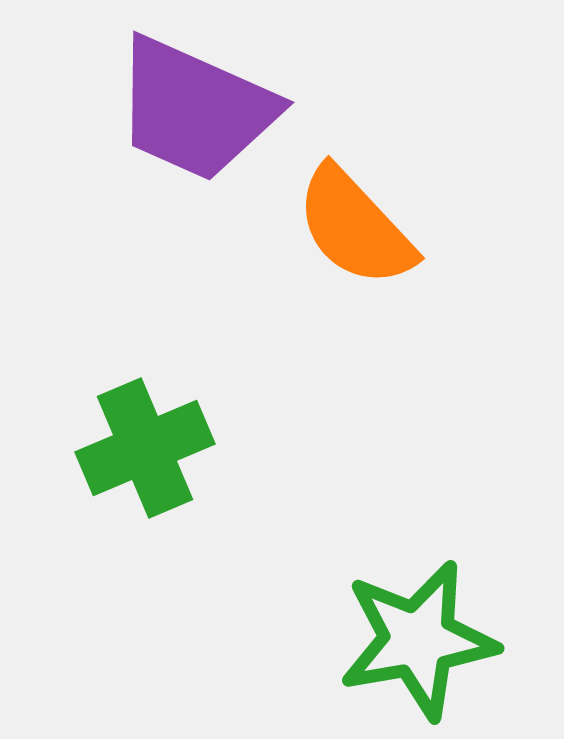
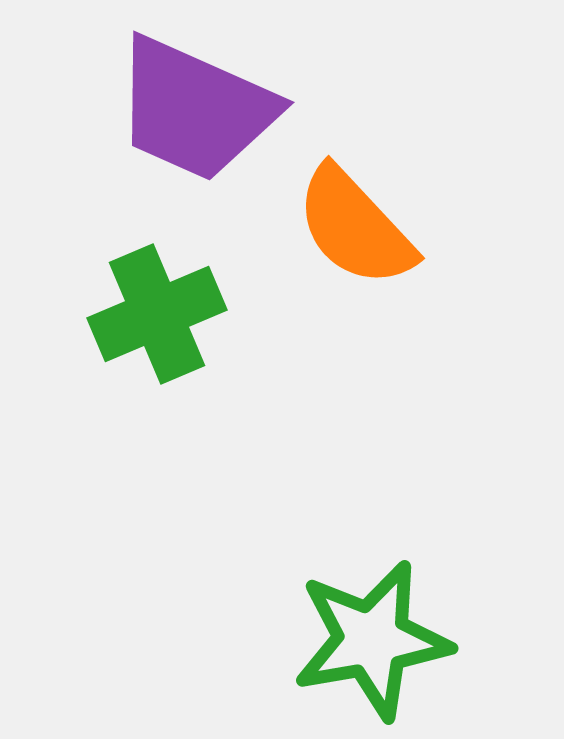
green cross: moved 12 px right, 134 px up
green star: moved 46 px left
